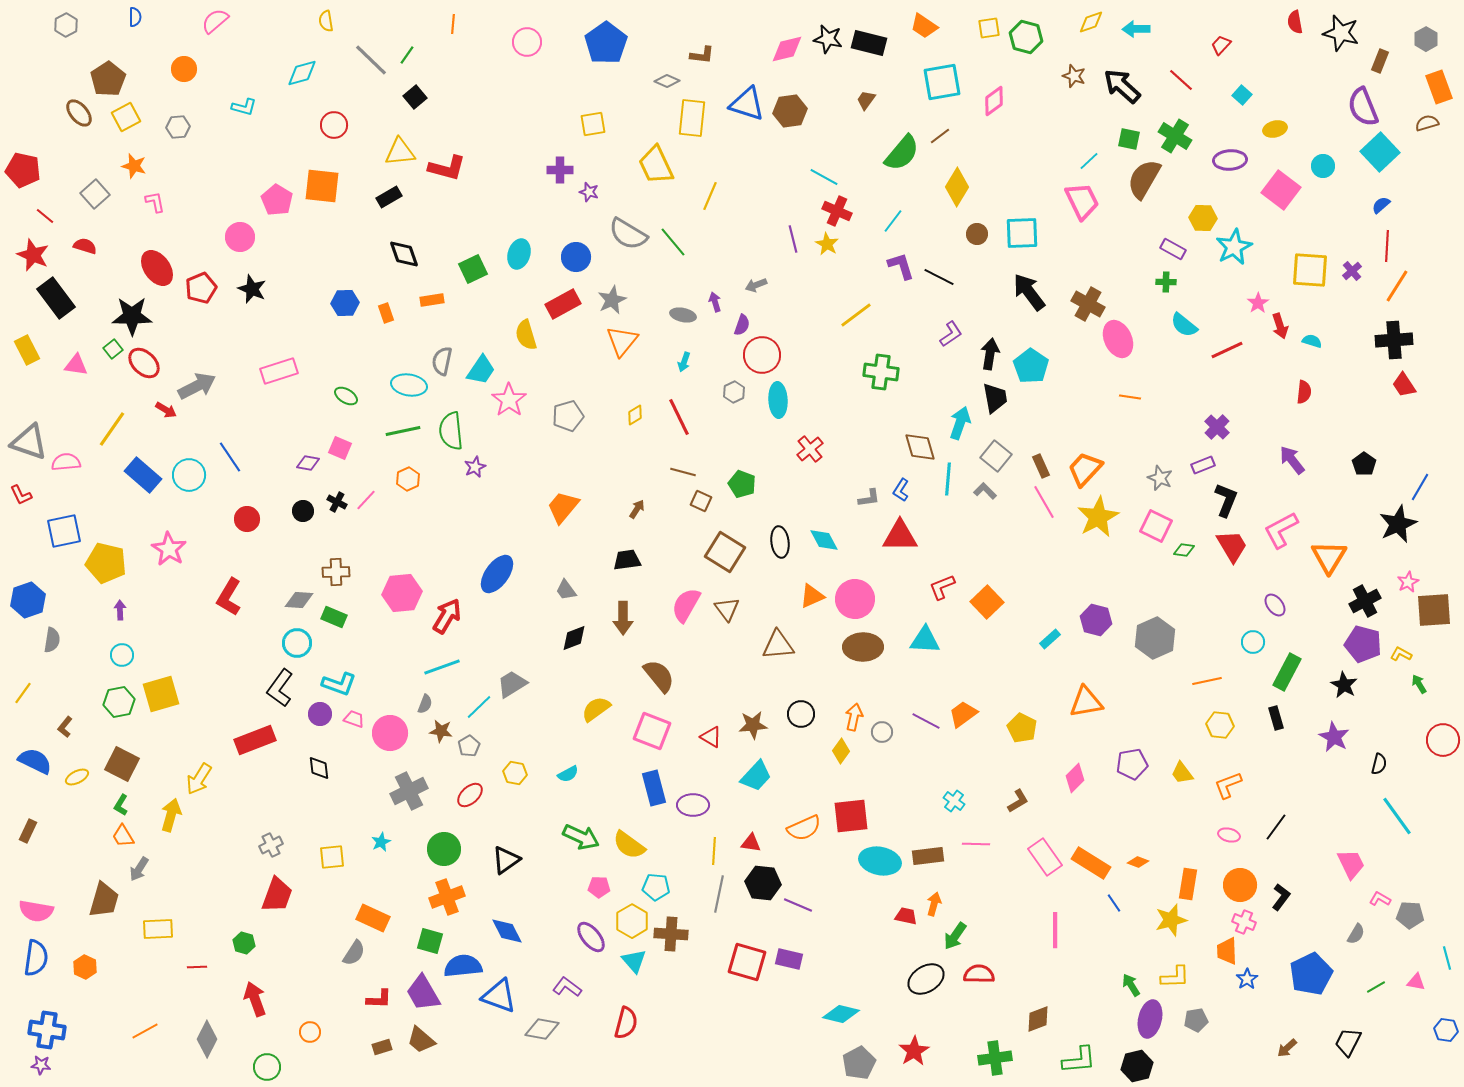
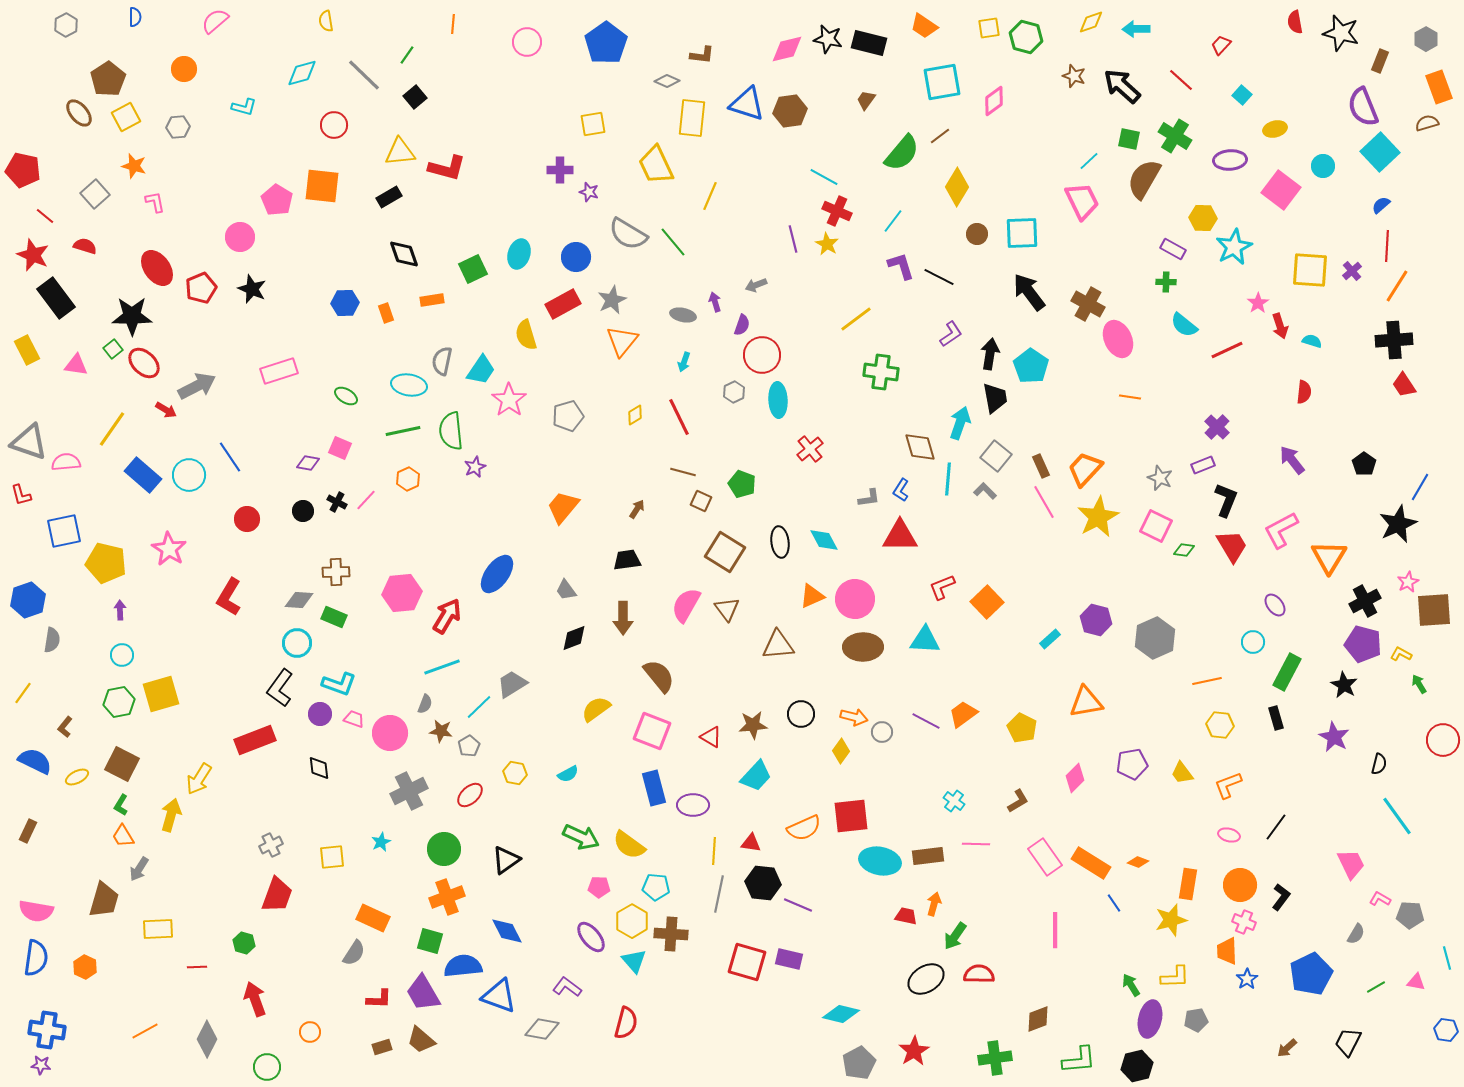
gray line at (371, 60): moved 7 px left, 15 px down
yellow line at (856, 315): moved 4 px down
red L-shape at (21, 495): rotated 10 degrees clockwise
orange arrow at (854, 717): rotated 92 degrees clockwise
